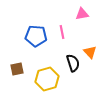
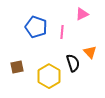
pink triangle: rotated 16 degrees counterclockwise
pink line: rotated 16 degrees clockwise
blue pentagon: moved 9 px up; rotated 15 degrees clockwise
brown square: moved 2 px up
yellow hexagon: moved 2 px right, 3 px up; rotated 15 degrees counterclockwise
